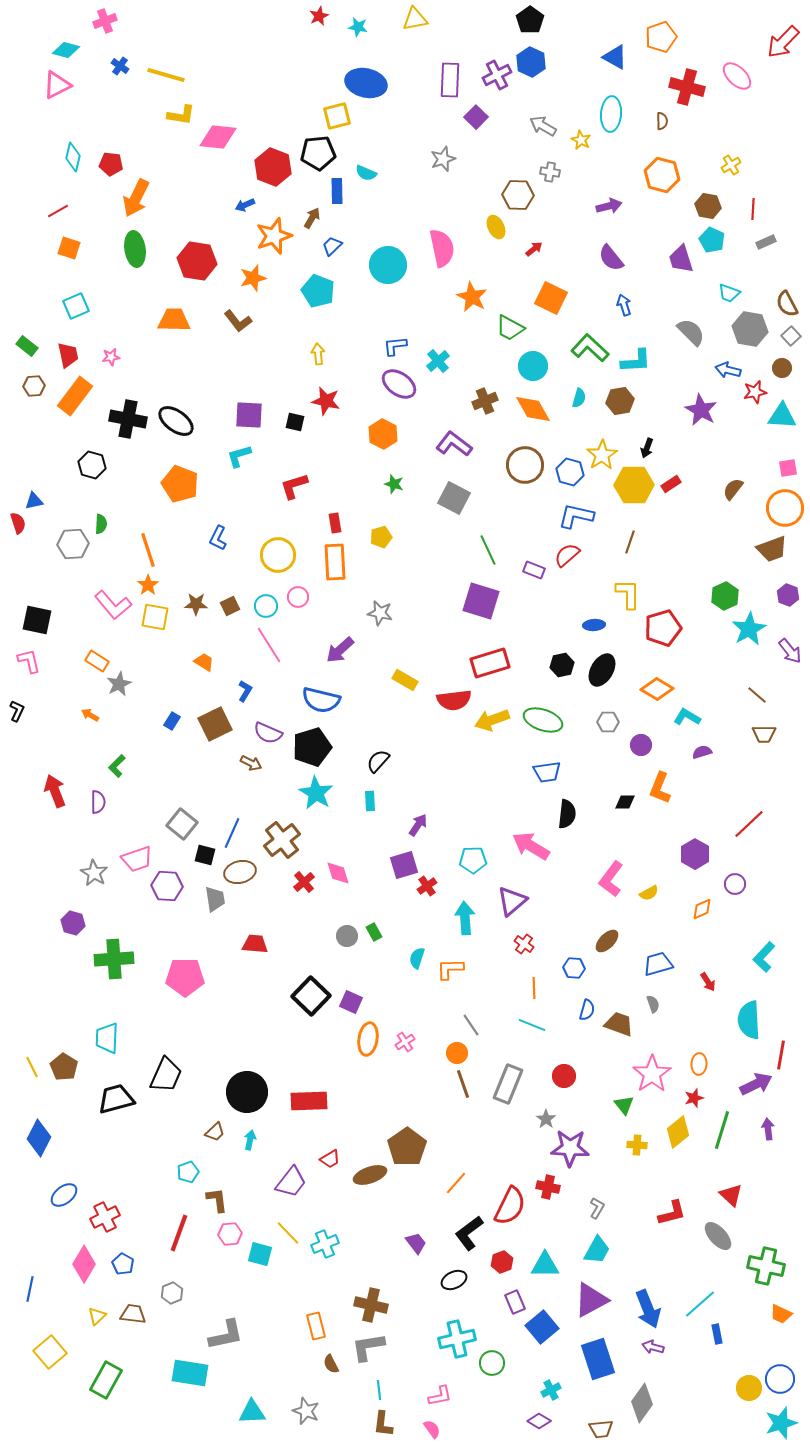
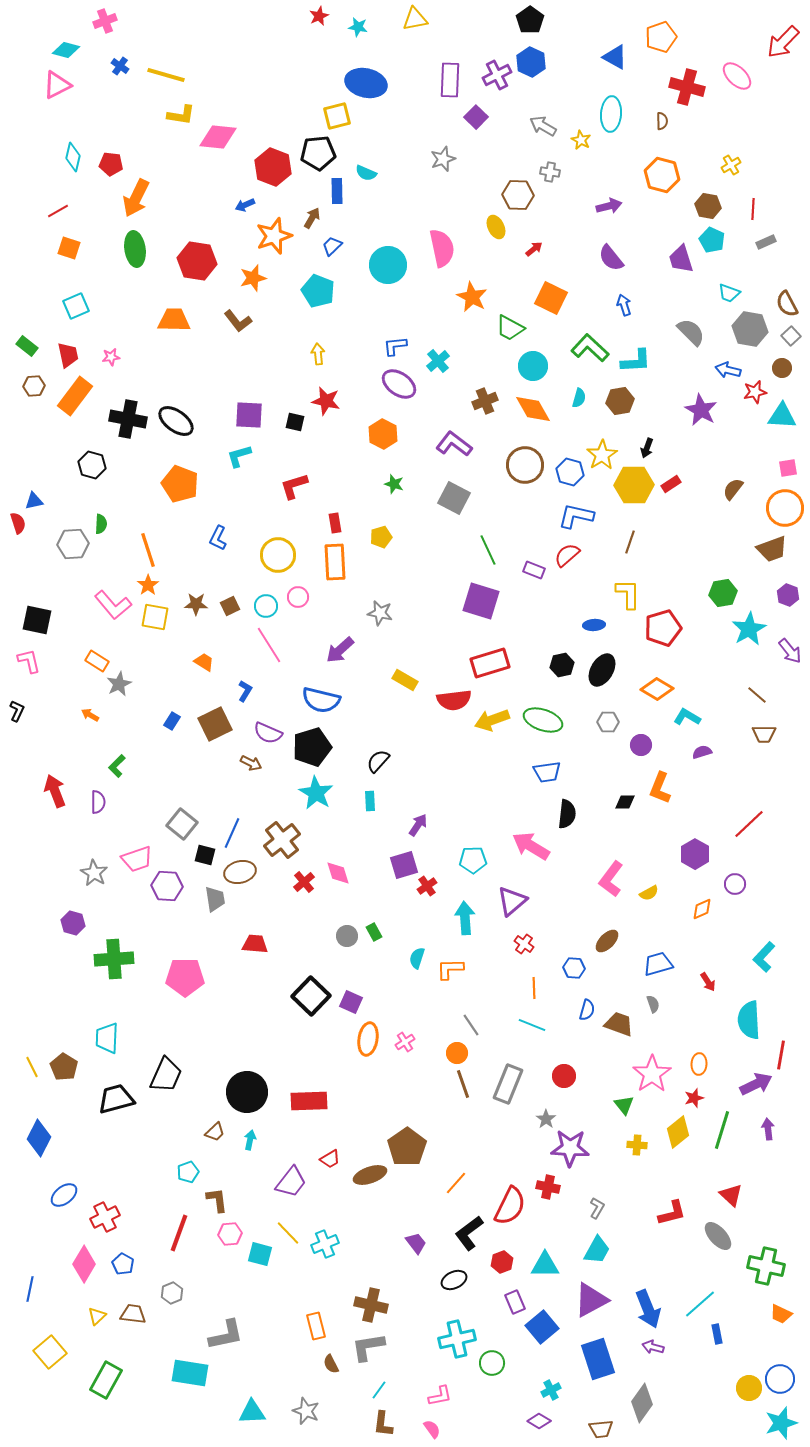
green hexagon at (725, 596): moved 2 px left, 3 px up; rotated 16 degrees clockwise
cyan line at (379, 1390): rotated 42 degrees clockwise
